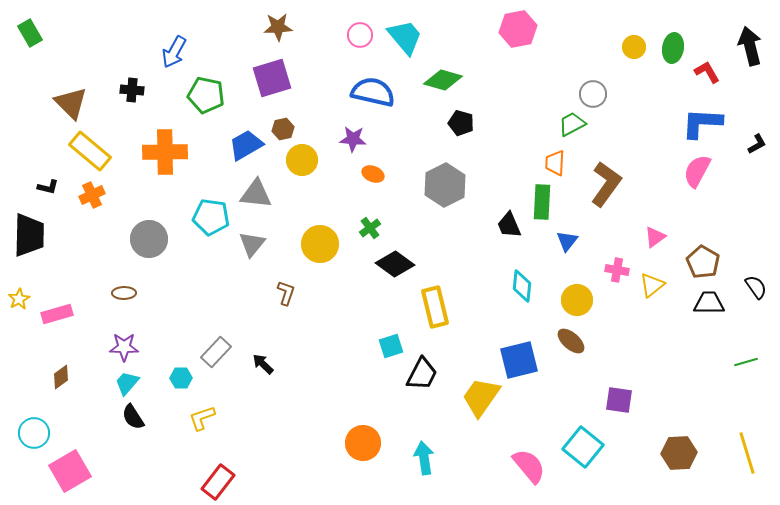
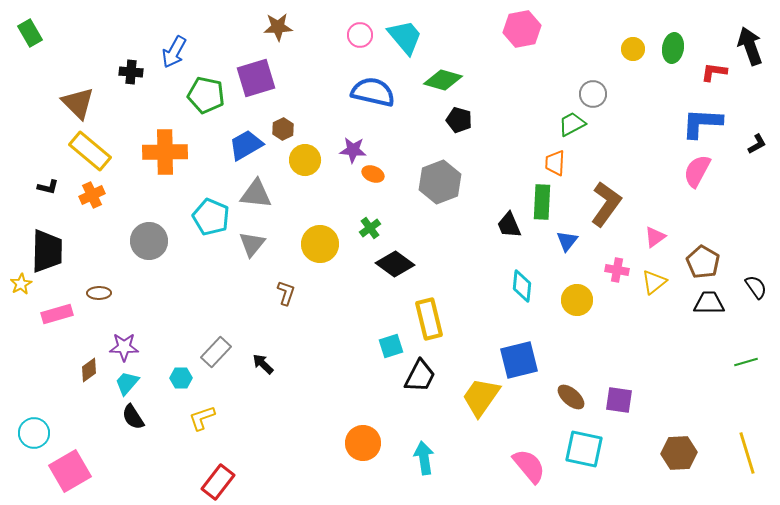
pink hexagon at (518, 29): moved 4 px right
black arrow at (750, 46): rotated 6 degrees counterclockwise
yellow circle at (634, 47): moved 1 px left, 2 px down
red L-shape at (707, 72): moved 7 px right; rotated 52 degrees counterclockwise
purple square at (272, 78): moved 16 px left
black cross at (132, 90): moved 1 px left, 18 px up
brown triangle at (71, 103): moved 7 px right
black pentagon at (461, 123): moved 2 px left, 3 px up
brown hexagon at (283, 129): rotated 15 degrees counterclockwise
purple star at (353, 139): moved 11 px down
yellow circle at (302, 160): moved 3 px right
brown L-shape at (606, 184): moved 20 px down
gray hexagon at (445, 185): moved 5 px left, 3 px up; rotated 6 degrees clockwise
cyan pentagon at (211, 217): rotated 15 degrees clockwise
black trapezoid at (29, 235): moved 18 px right, 16 px down
gray circle at (149, 239): moved 2 px down
yellow triangle at (652, 285): moved 2 px right, 3 px up
brown ellipse at (124, 293): moved 25 px left
yellow star at (19, 299): moved 2 px right, 15 px up
yellow rectangle at (435, 307): moved 6 px left, 12 px down
brown ellipse at (571, 341): moved 56 px down
black trapezoid at (422, 374): moved 2 px left, 2 px down
brown diamond at (61, 377): moved 28 px right, 7 px up
cyan square at (583, 447): moved 1 px right, 2 px down; rotated 27 degrees counterclockwise
